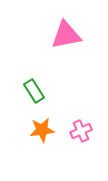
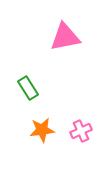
pink triangle: moved 1 px left, 2 px down
green rectangle: moved 6 px left, 3 px up
